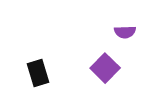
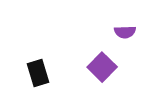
purple square: moved 3 px left, 1 px up
